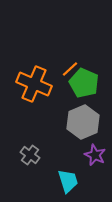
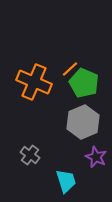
orange cross: moved 2 px up
purple star: moved 1 px right, 2 px down
cyan trapezoid: moved 2 px left
